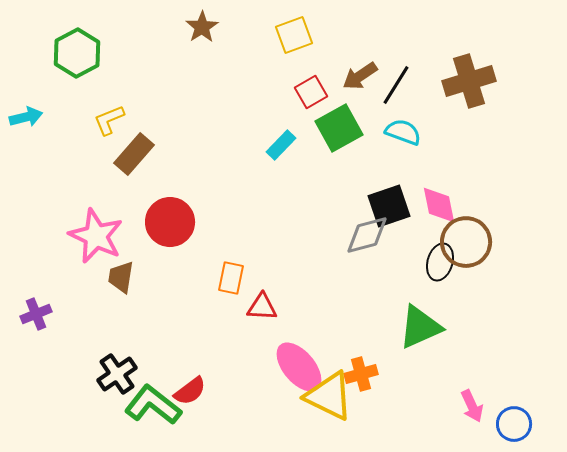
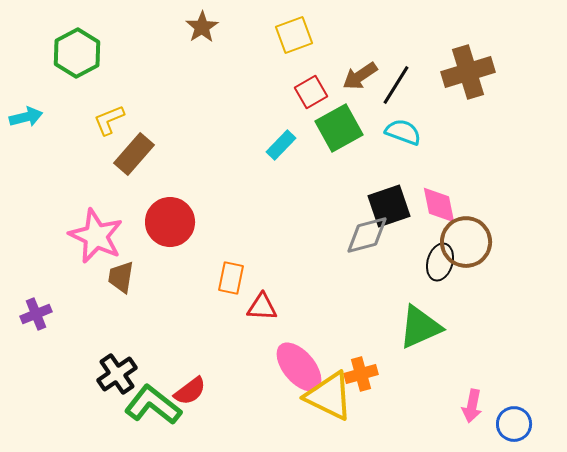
brown cross: moved 1 px left, 9 px up
pink arrow: rotated 36 degrees clockwise
